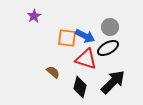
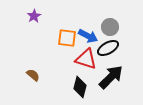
blue arrow: moved 3 px right
brown semicircle: moved 20 px left, 3 px down
black arrow: moved 2 px left, 5 px up
